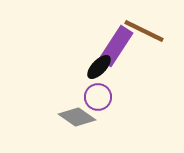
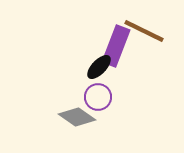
purple rectangle: rotated 12 degrees counterclockwise
